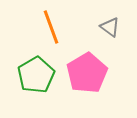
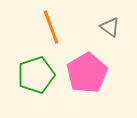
green pentagon: rotated 12 degrees clockwise
